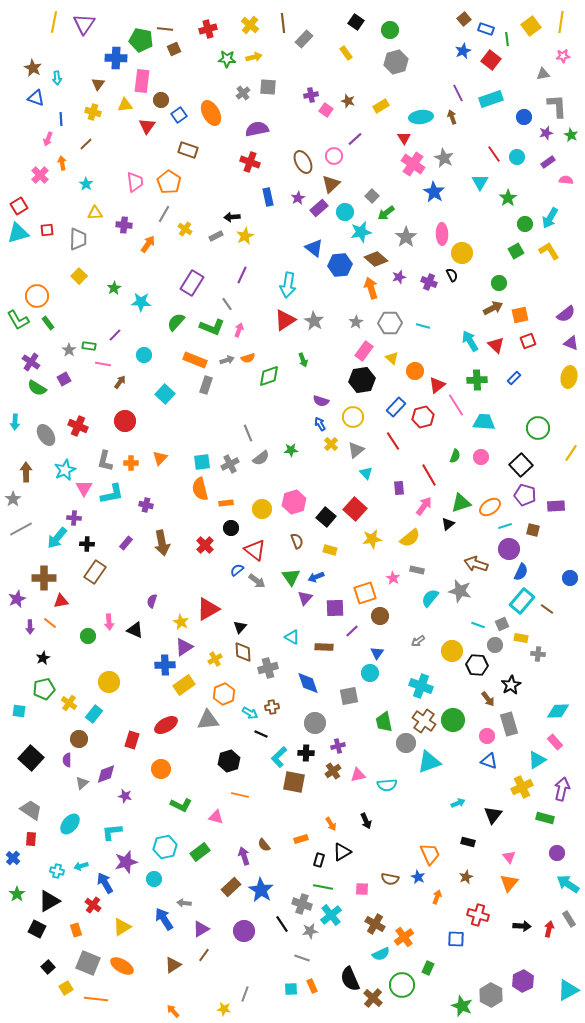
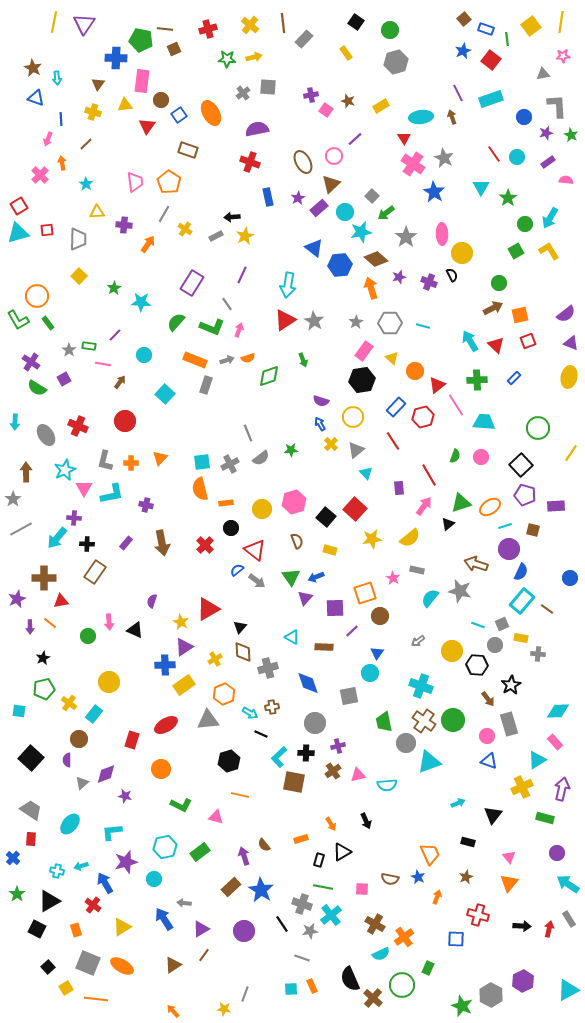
cyan triangle at (480, 182): moved 1 px right, 5 px down
yellow triangle at (95, 213): moved 2 px right, 1 px up
